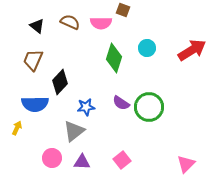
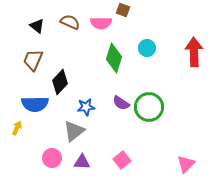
red arrow: moved 2 px right, 2 px down; rotated 60 degrees counterclockwise
